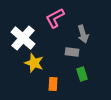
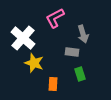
green rectangle: moved 2 px left
